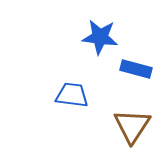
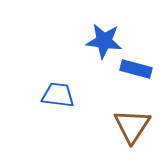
blue star: moved 4 px right, 4 px down
blue trapezoid: moved 14 px left
